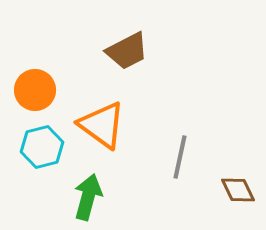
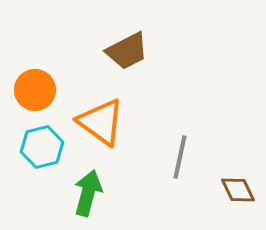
orange triangle: moved 1 px left, 3 px up
green arrow: moved 4 px up
